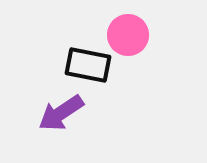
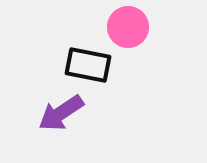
pink circle: moved 8 px up
